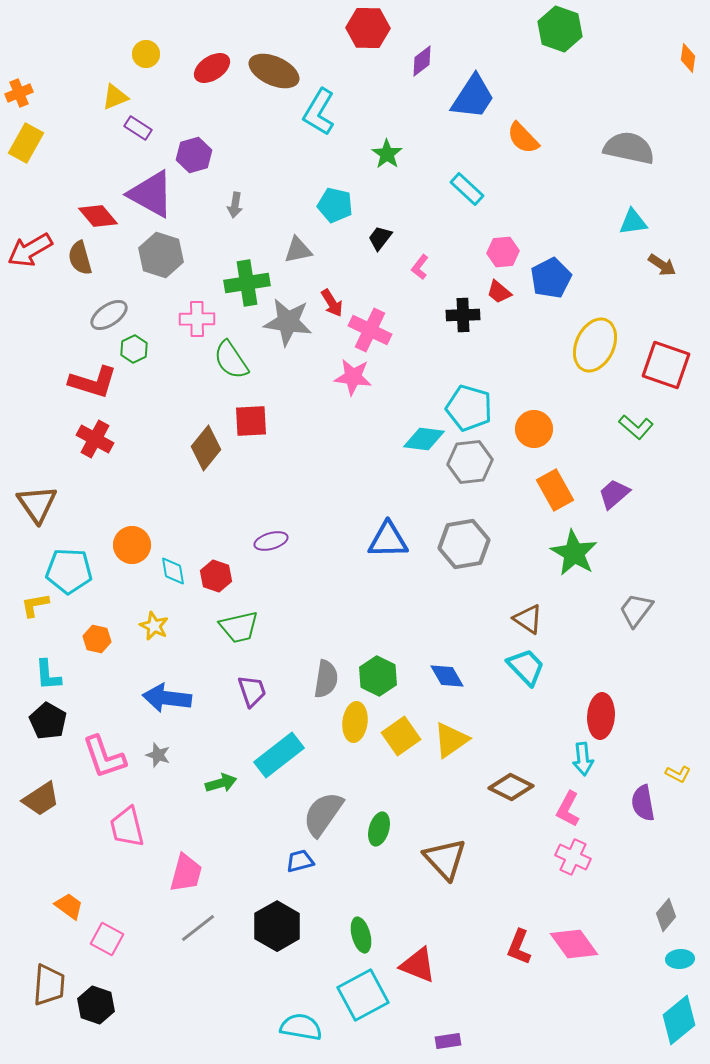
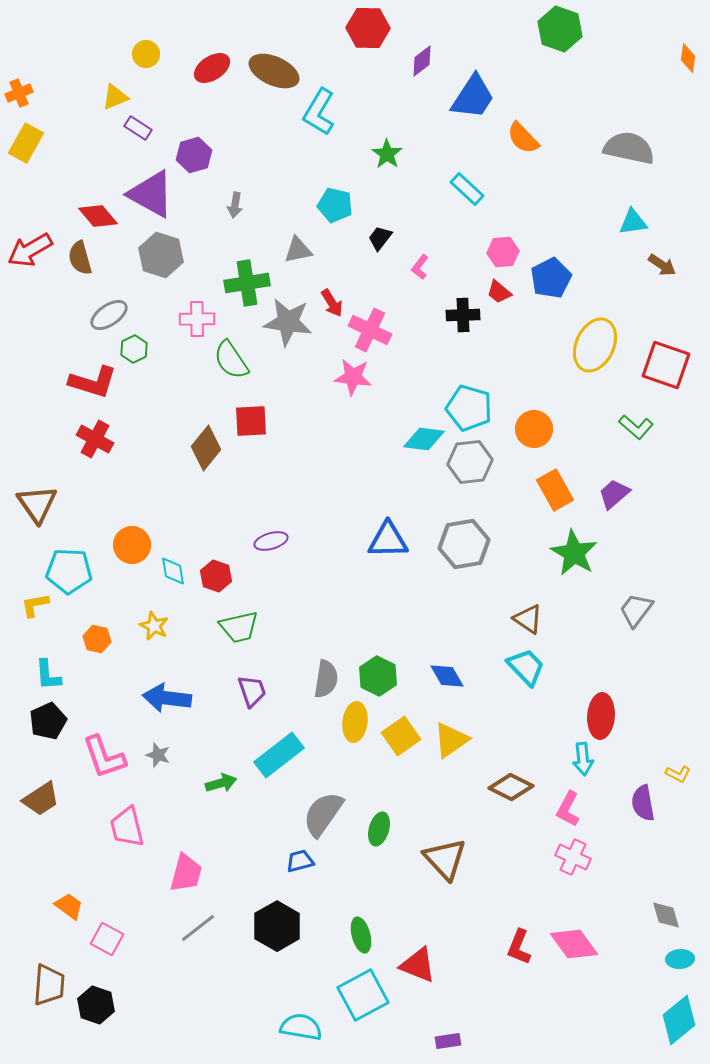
black pentagon at (48, 721): rotated 18 degrees clockwise
gray diamond at (666, 915): rotated 56 degrees counterclockwise
